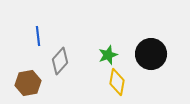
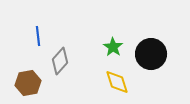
green star: moved 5 px right, 8 px up; rotated 18 degrees counterclockwise
yellow diamond: rotated 28 degrees counterclockwise
